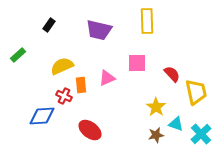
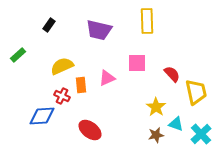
red cross: moved 2 px left
